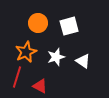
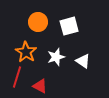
orange circle: moved 1 px up
orange star: rotated 15 degrees counterclockwise
